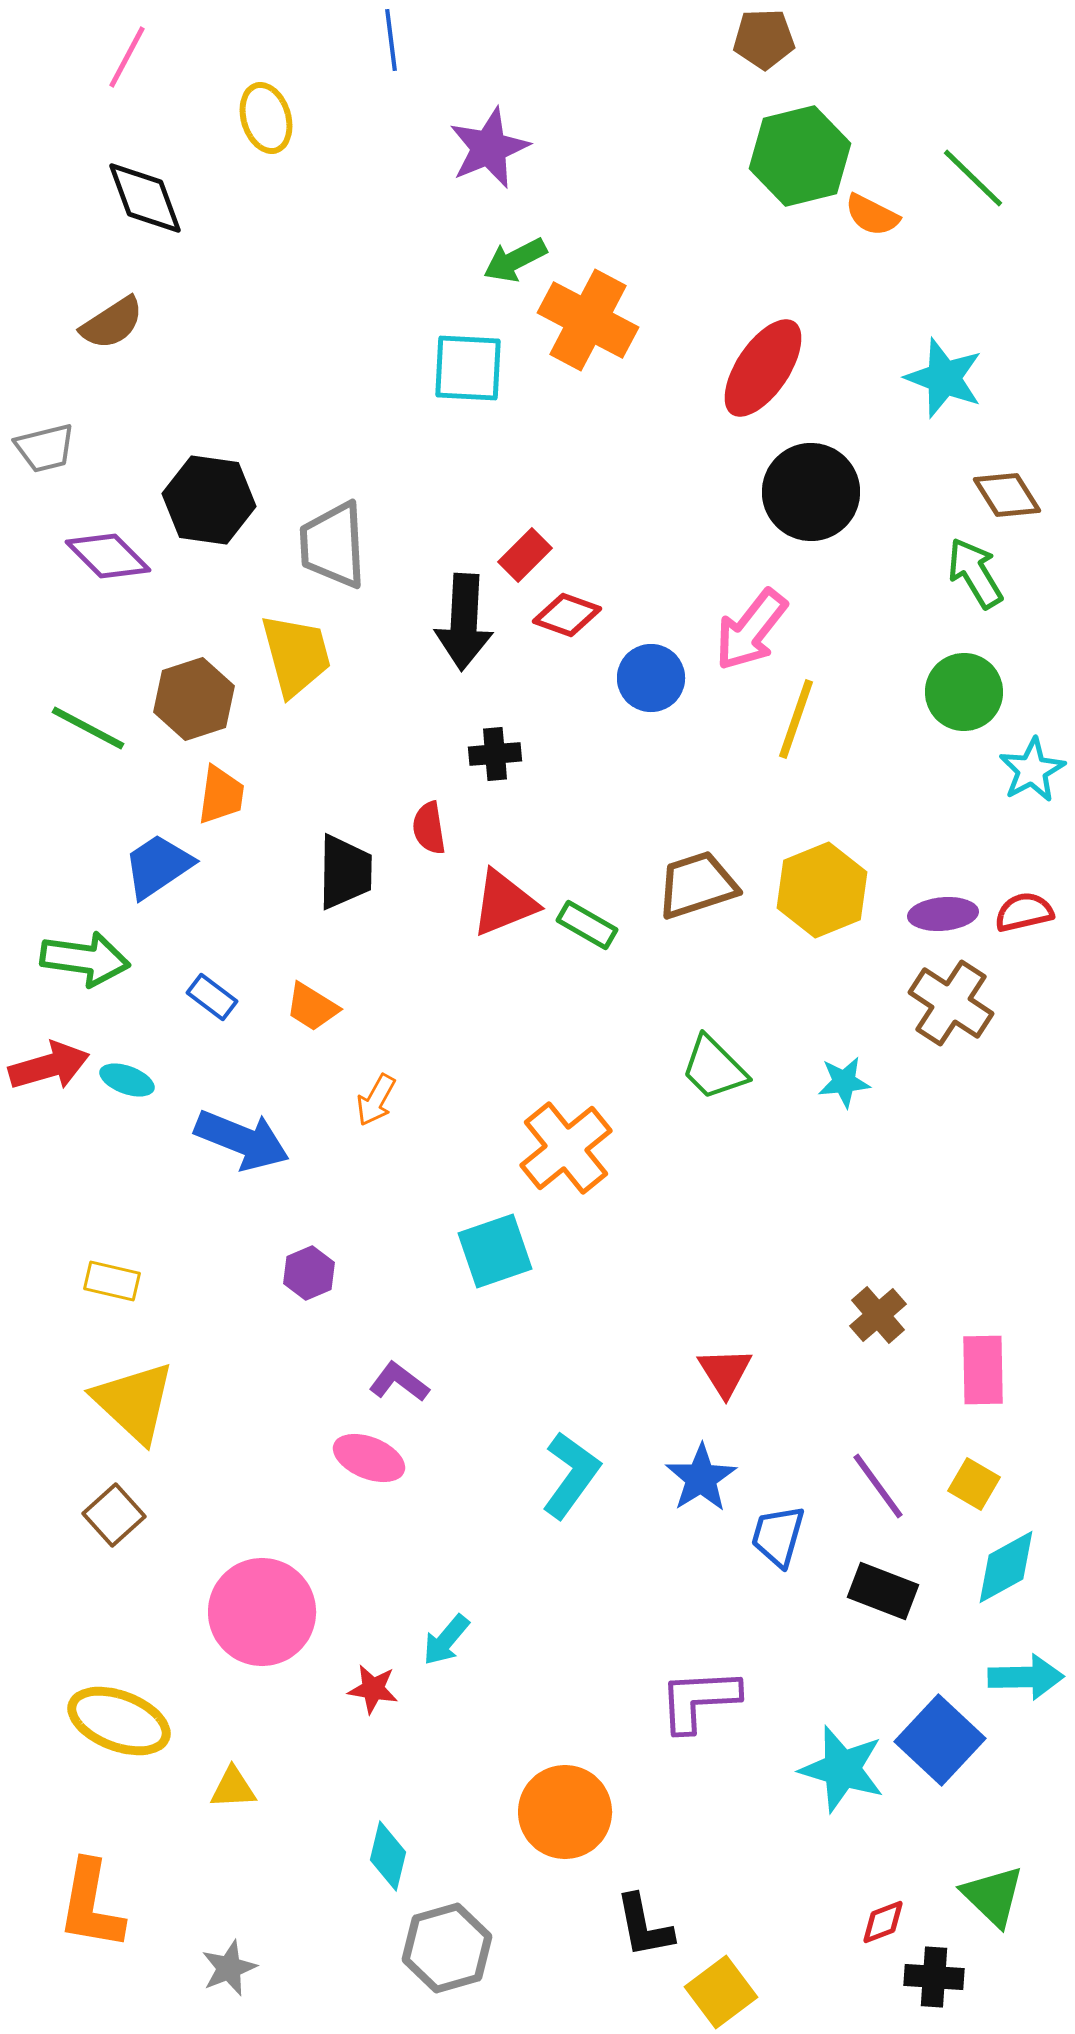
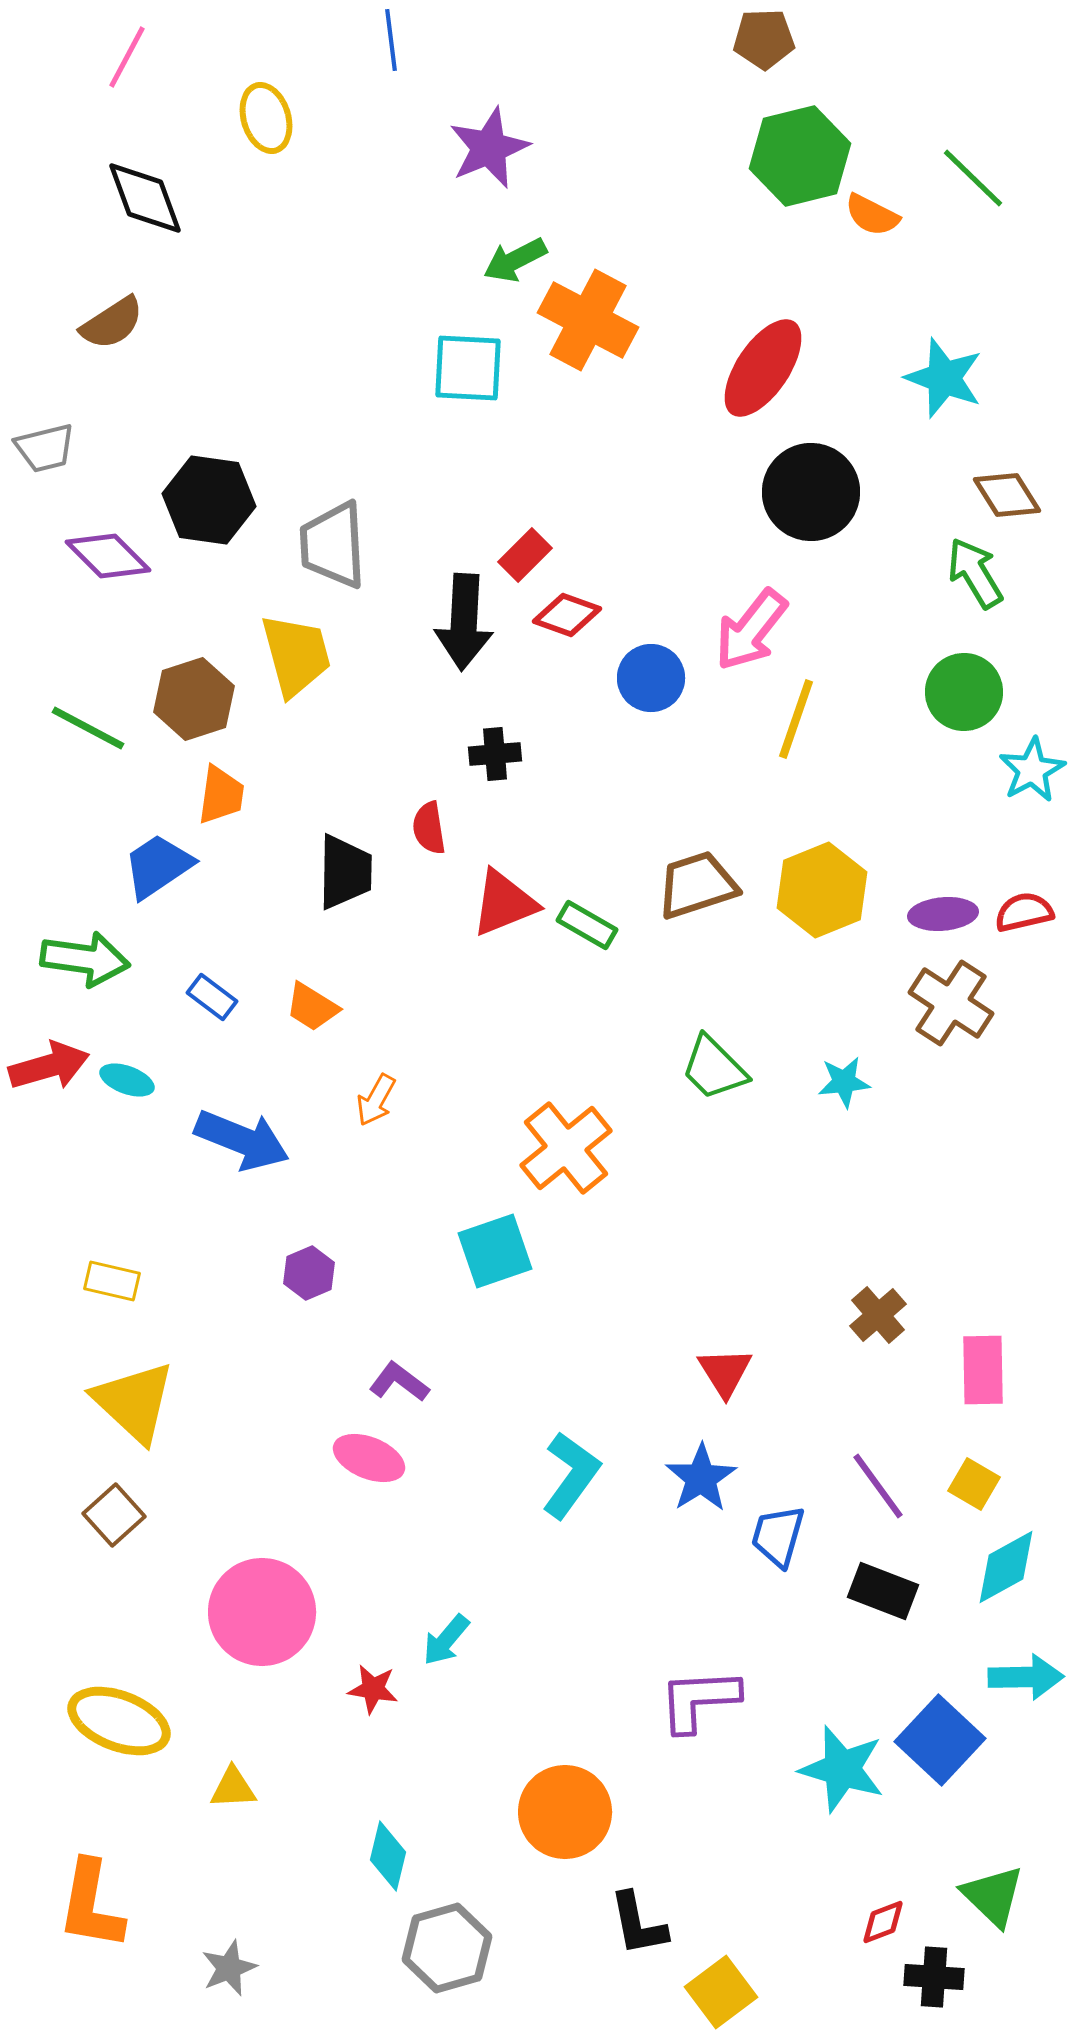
black L-shape at (644, 1926): moved 6 px left, 2 px up
